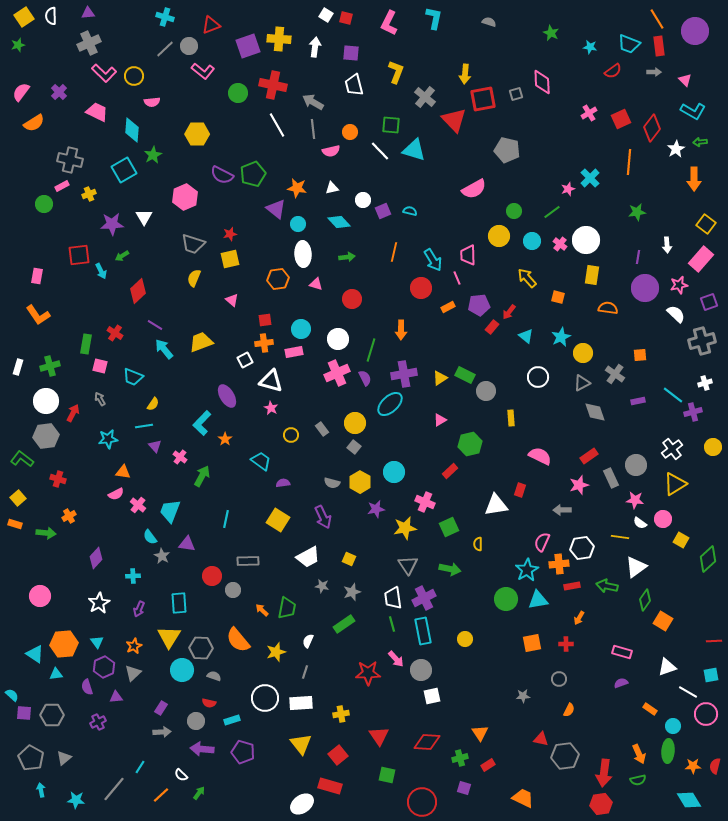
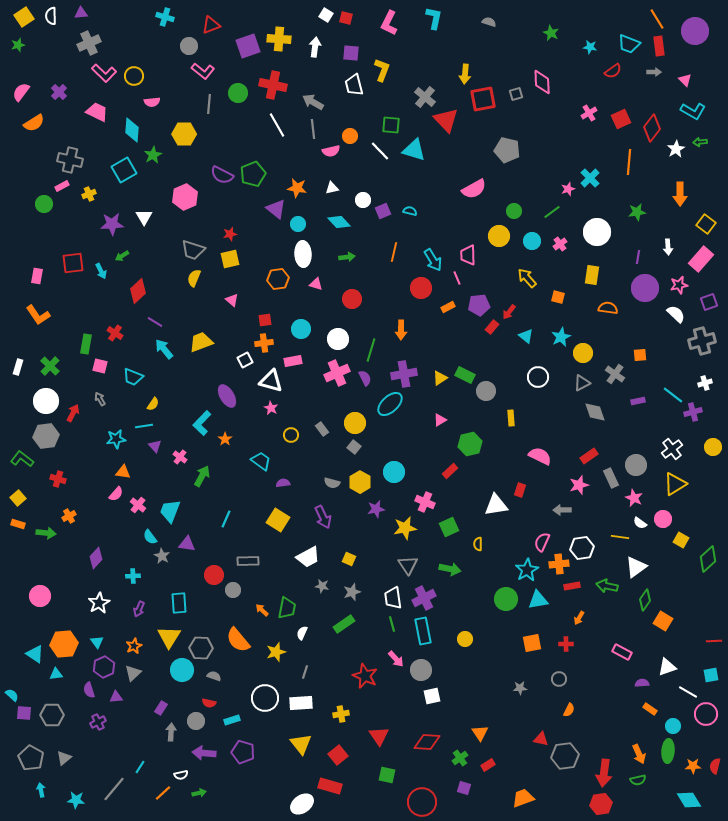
purple triangle at (88, 13): moved 7 px left
gray line at (165, 49): moved 44 px right, 55 px down; rotated 42 degrees counterclockwise
yellow L-shape at (396, 72): moved 14 px left, 2 px up
red triangle at (454, 120): moved 8 px left
orange circle at (350, 132): moved 4 px down
yellow hexagon at (197, 134): moved 13 px left
orange arrow at (694, 179): moved 14 px left, 15 px down
white circle at (586, 240): moved 11 px right, 8 px up
gray trapezoid at (193, 244): moved 6 px down
pink cross at (560, 244): rotated 16 degrees clockwise
white arrow at (667, 245): moved 1 px right, 2 px down
red square at (79, 255): moved 6 px left, 8 px down
purple line at (155, 325): moved 3 px up
pink rectangle at (294, 352): moved 1 px left, 9 px down
green cross at (50, 366): rotated 30 degrees counterclockwise
cyan star at (108, 439): moved 8 px right
pink semicircle at (116, 494): rotated 21 degrees counterclockwise
pink star at (635, 500): moved 1 px left, 2 px up; rotated 18 degrees clockwise
cyan line at (226, 519): rotated 12 degrees clockwise
orange rectangle at (15, 524): moved 3 px right
red circle at (212, 576): moved 2 px right, 1 px up
white semicircle at (308, 641): moved 6 px left, 8 px up
pink rectangle at (622, 652): rotated 12 degrees clockwise
red star at (368, 673): moved 3 px left, 3 px down; rotated 25 degrees clockwise
purple semicircle at (621, 683): moved 21 px right; rotated 16 degrees clockwise
purple semicircle at (87, 687): moved 2 px right, 3 px down
gray star at (523, 696): moved 3 px left, 8 px up
gray arrow at (162, 732): moved 9 px right; rotated 84 degrees counterclockwise
purple arrow at (202, 749): moved 2 px right, 4 px down
green cross at (460, 758): rotated 21 degrees counterclockwise
white semicircle at (181, 775): rotated 56 degrees counterclockwise
green arrow at (199, 793): rotated 40 degrees clockwise
orange line at (161, 795): moved 2 px right, 2 px up
orange trapezoid at (523, 798): rotated 45 degrees counterclockwise
